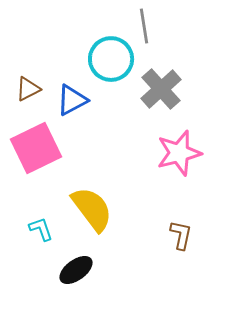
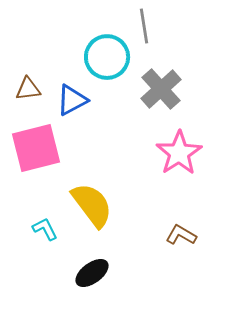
cyan circle: moved 4 px left, 2 px up
brown triangle: rotated 20 degrees clockwise
pink square: rotated 12 degrees clockwise
pink star: rotated 18 degrees counterclockwise
yellow semicircle: moved 4 px up
cyan L-shape: moved 4 px right; rotated 8 degrees counterclockwise
brown L-shape: rotated 72 degrees counterclockwise
black ellipse: moved 16 px right, 3 px down
